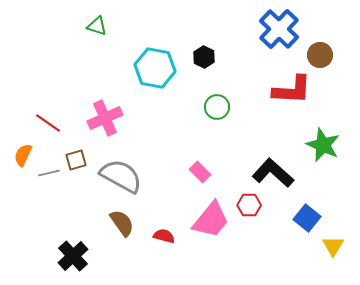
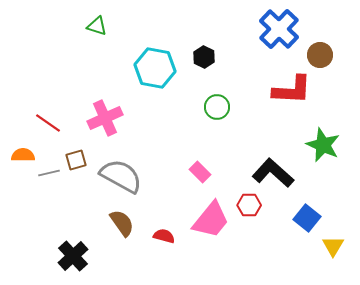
orange semicircle: rotated 65 degrees clockwise
